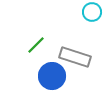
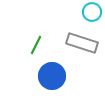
green line: rotated 18 degrees counterclockwise
gray rectangle: moved 7 px right, 14 px up
